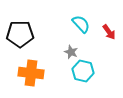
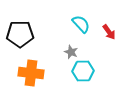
cyan hexagon: rotated 15 degrees counterclockwise
